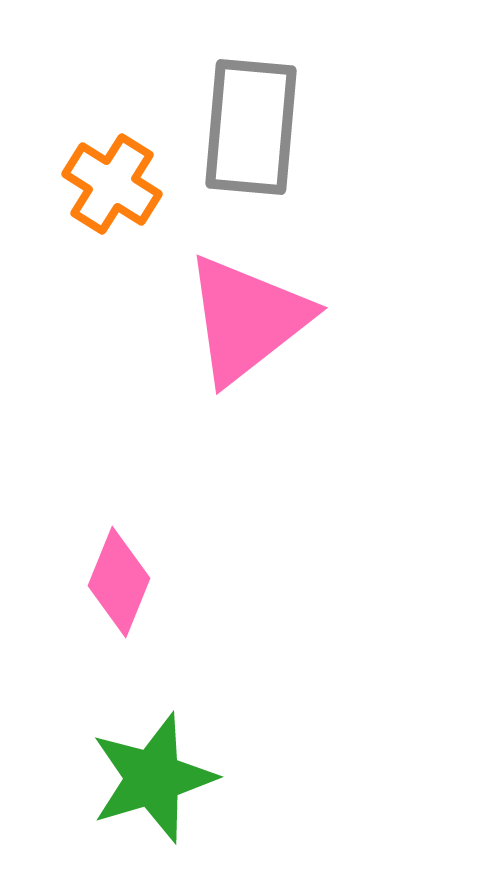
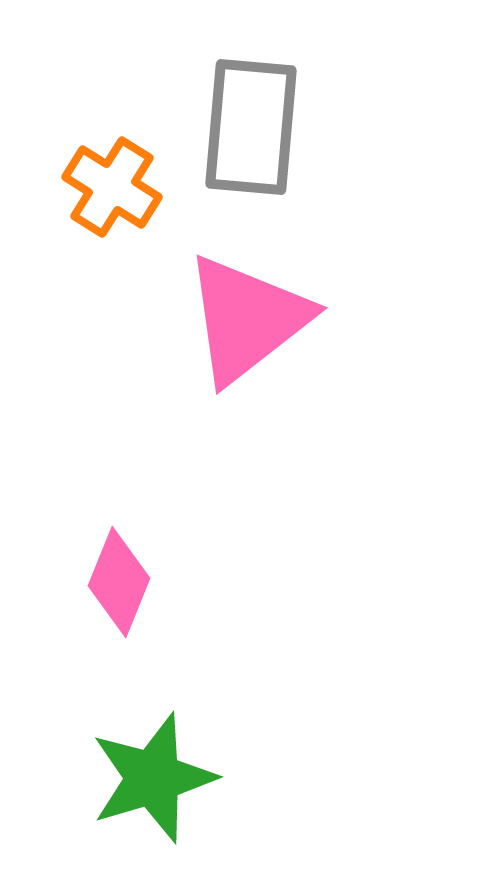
orange cross: moved 3 px down
